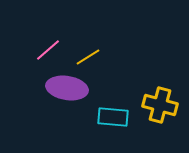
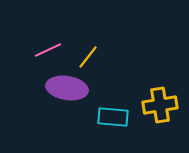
pink line: rotated 16 degrees clockwise
yellow line: rotated 20 degrees counterclockwise
yellow cross: rotated 24 degrees counterclockwise
